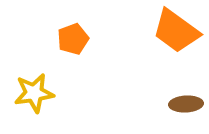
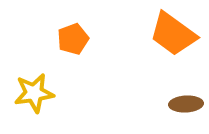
orange trapezoid: moved 3 px left, 3 px down
